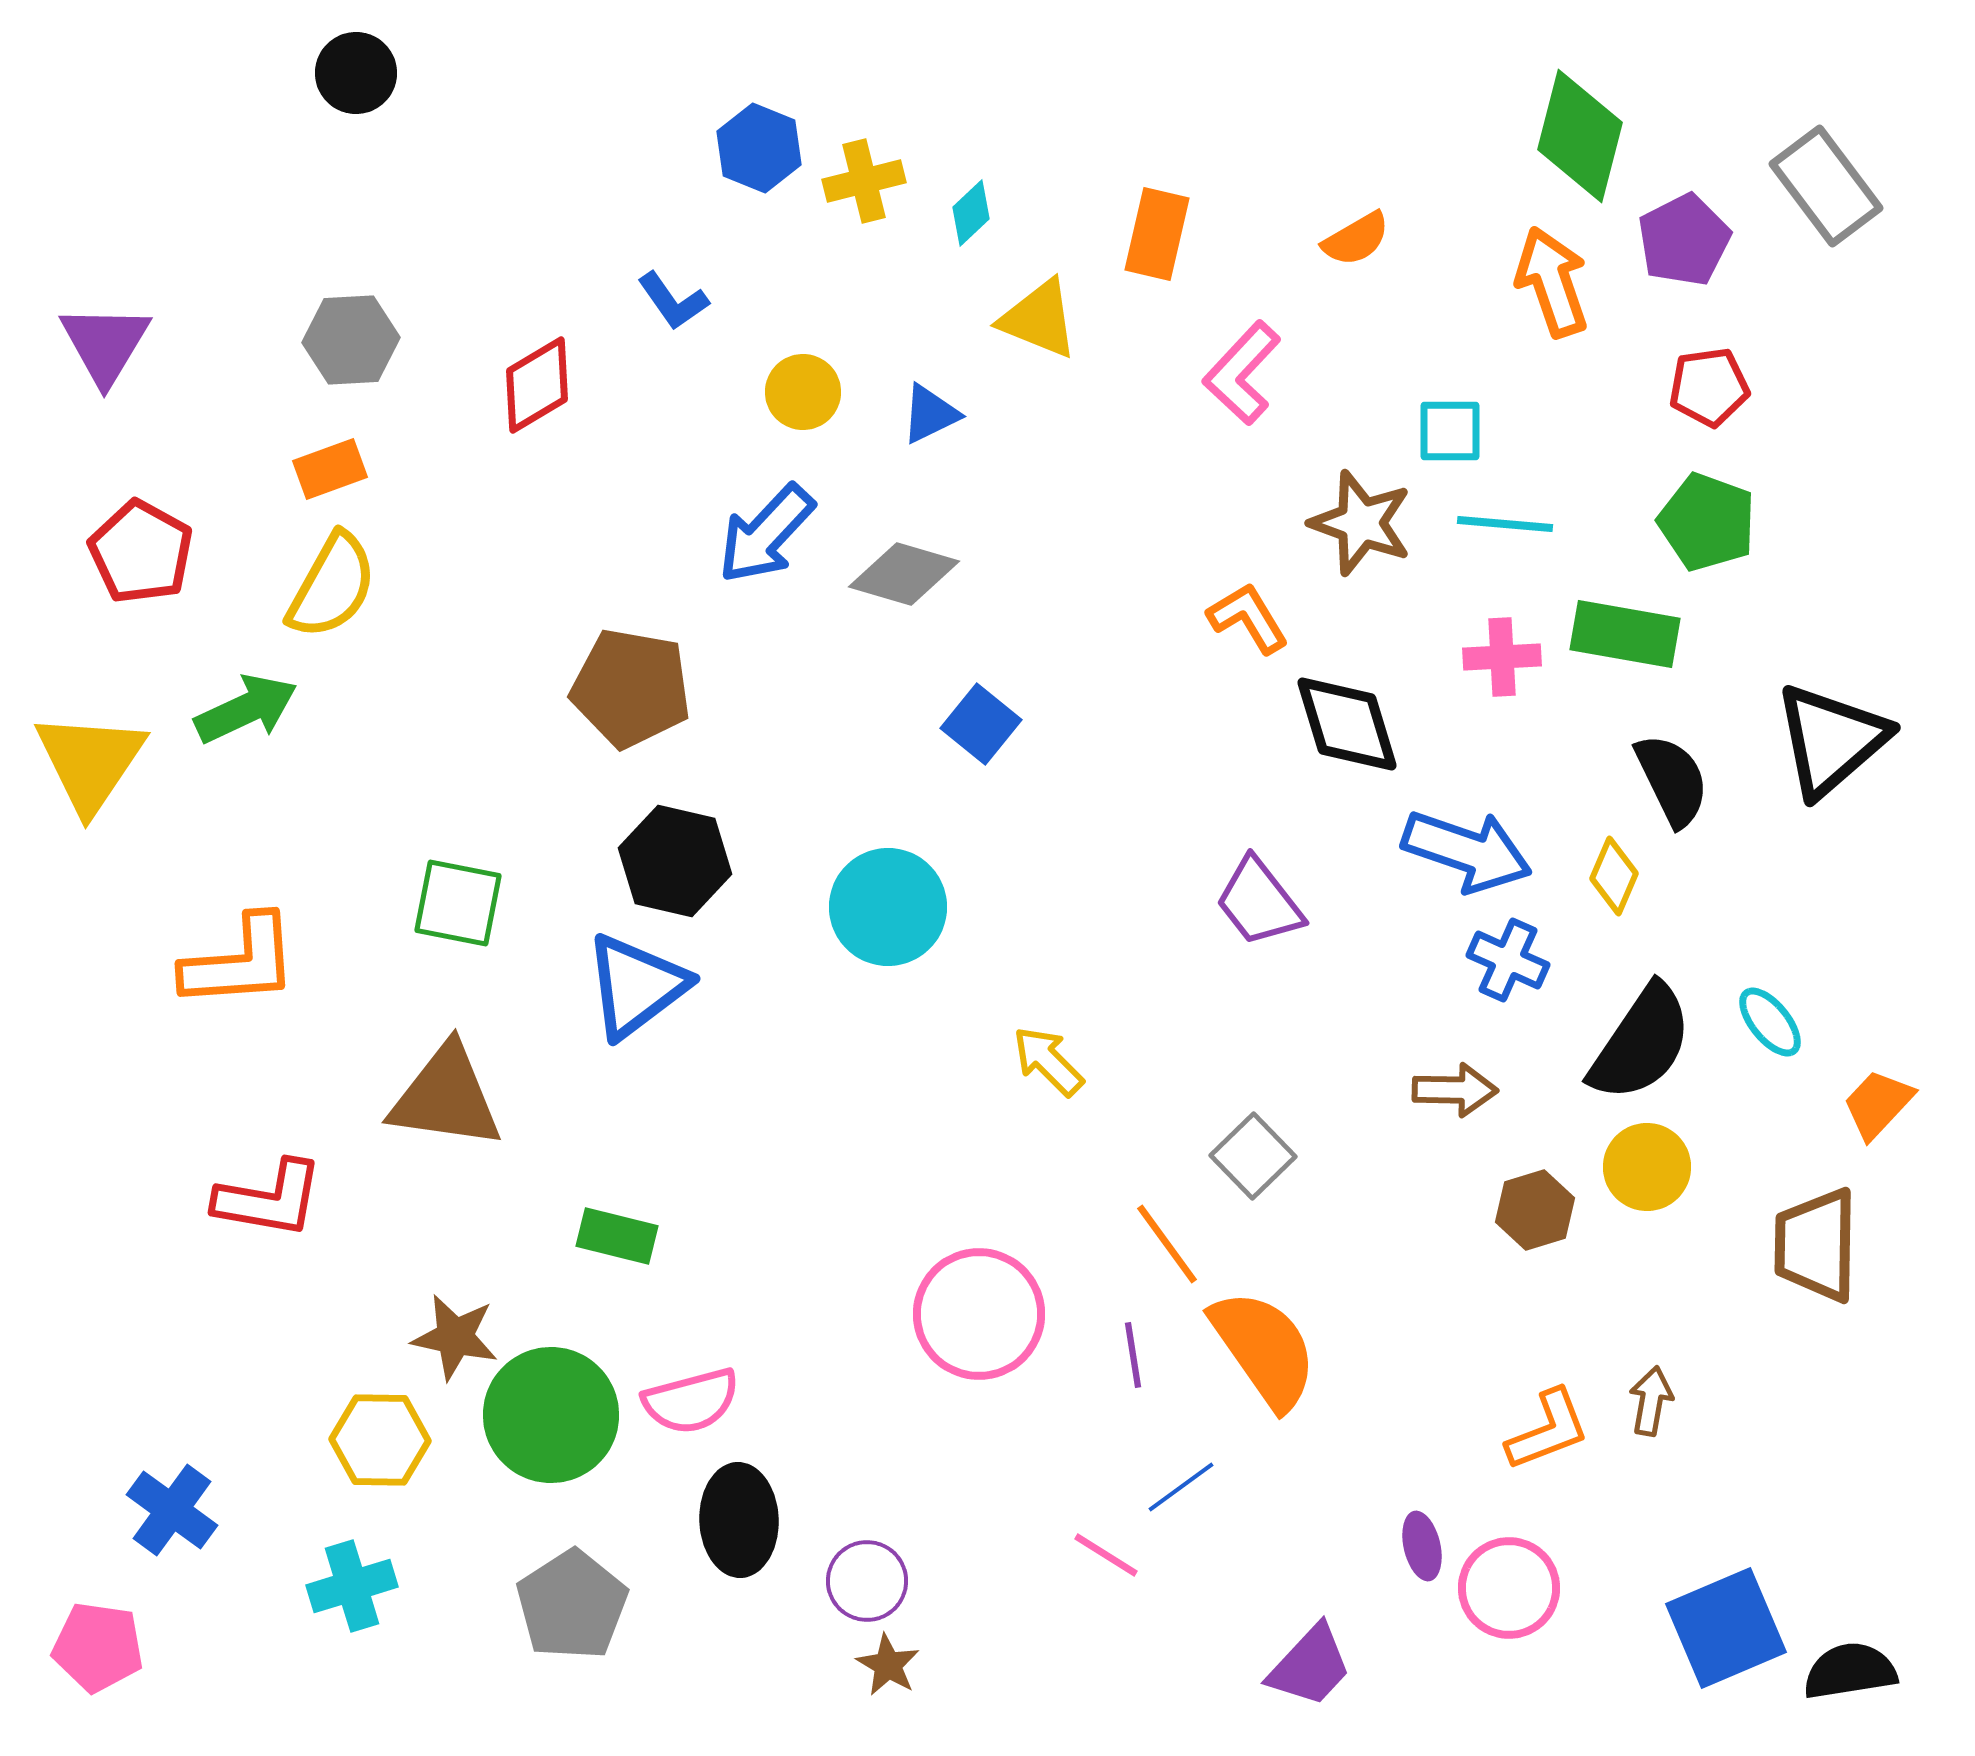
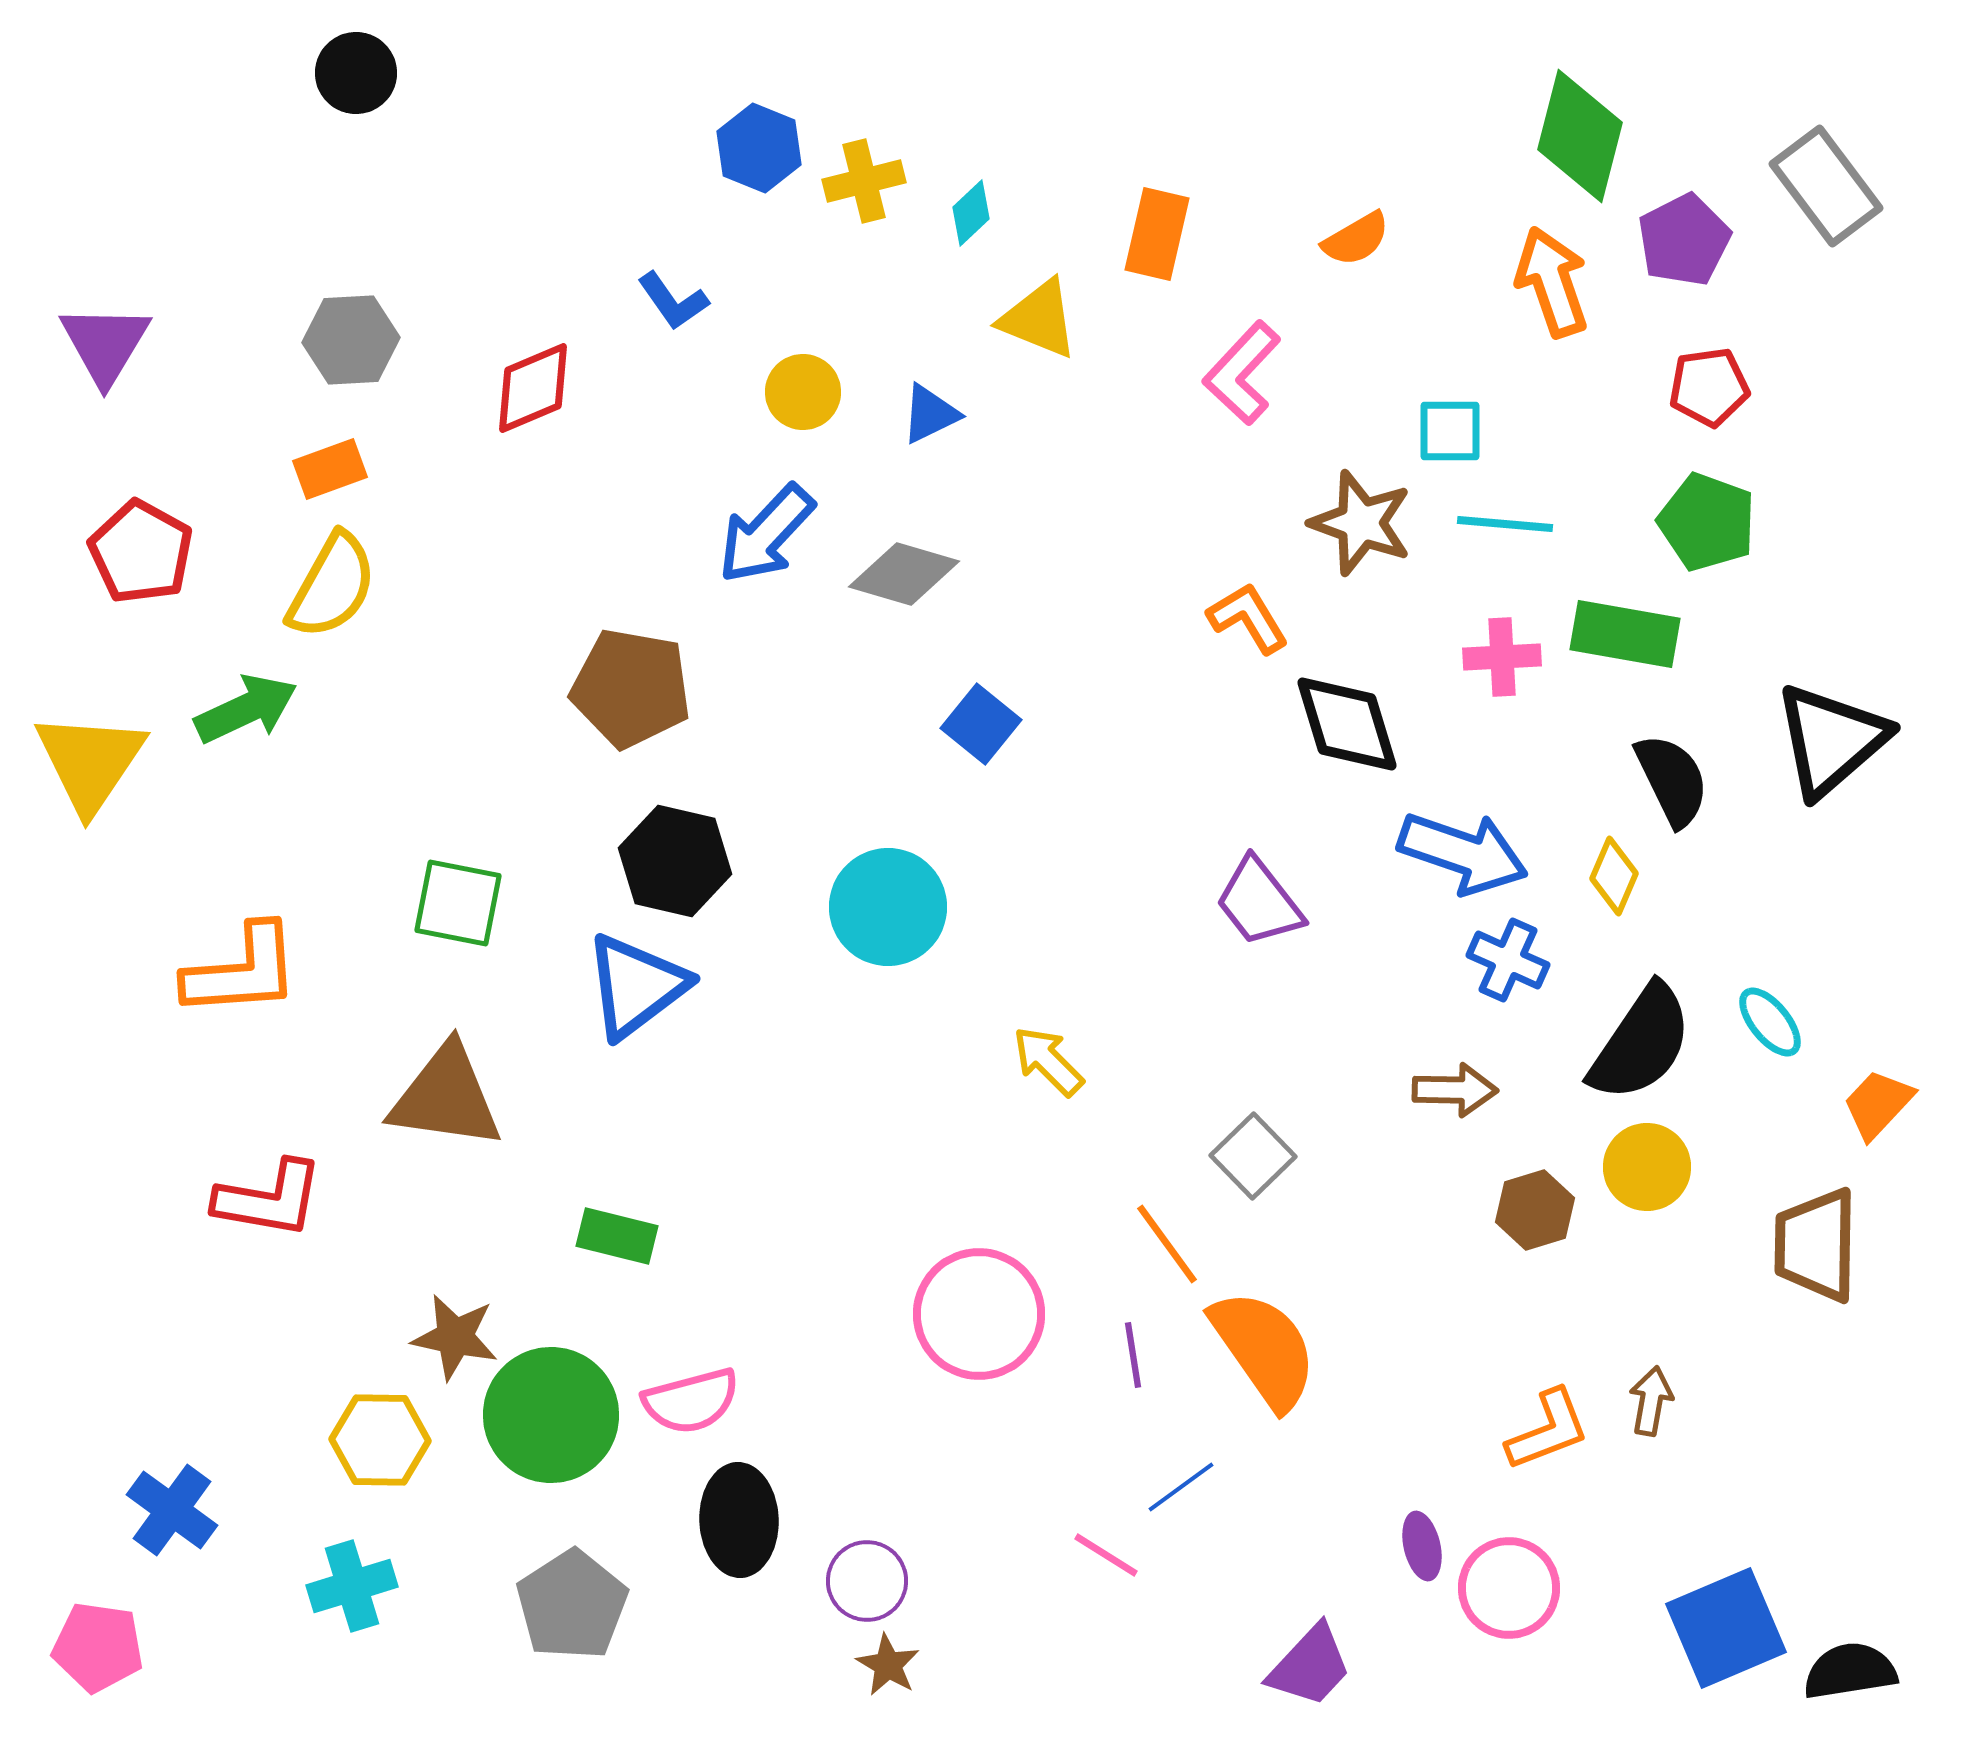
red diamond at (537, 385): moved 4 px left, 3 px down; rotated 8 degrees clockwise
blue arrow at (1467, 851): moved 4 px left, 2 px down
orange L-shape at (240, 962): moved 2 px right, 9 px down
